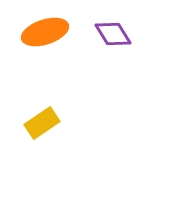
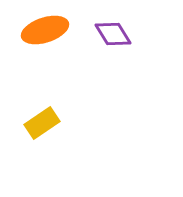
orange ellipse: moved 2 px up
